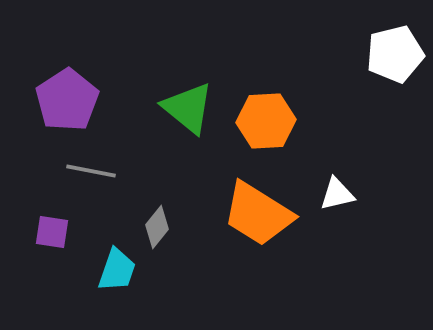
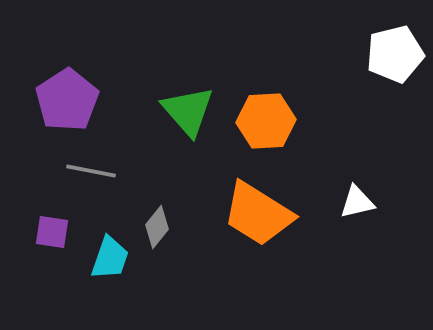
green triangle: moved 3 px down; rotated 10 degrees clockwise
white triangle: moved 20 px right, 8 px down
cyan trapezoid: moved 7 px left, 12 px up
